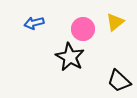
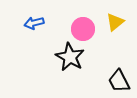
black trapezoid: rotated 20 degrees clockwise
